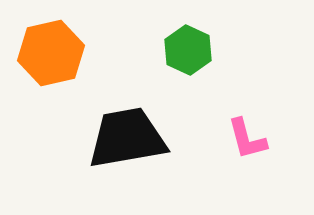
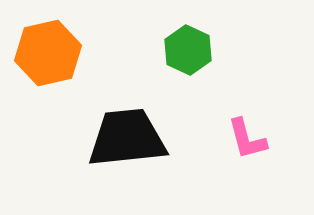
orange hexagon: moved 3 px left
black trapezoid: rotated 4 degrees clockwise
